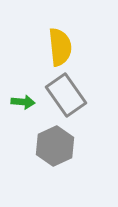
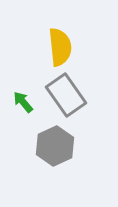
green arrow: rotated 135 degrees counterclockwise
